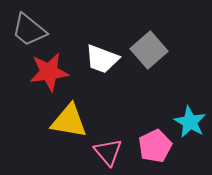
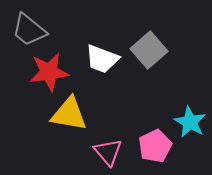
yellow triangle: moved 7 px up
